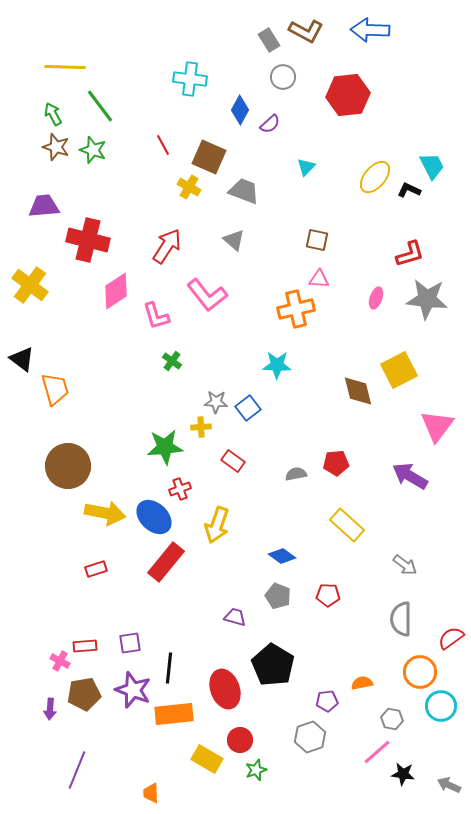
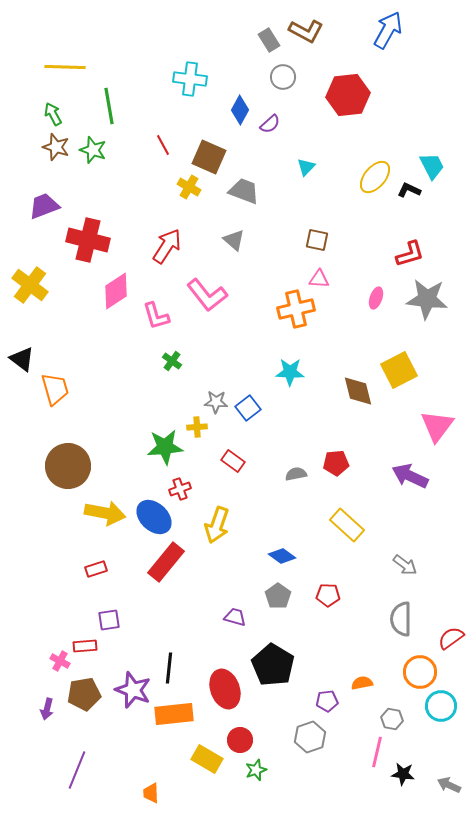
blue arrow at (370, 30): moved 18 px right; rotated 117 degrees clockwise
green line at (100, 106): moved 9 px right; rotated 27 degrees clockwise
purple trapezoid at (44, 206): rotated 16 degrees counterclockwise
cyan star at (277, 365): moved 13 px right, 7 px down
yellow cross at (201, 427): moved 4 px left
purple arrow at (410, 476): rotated 6 degrees counterclockwise
gray pentagon at (278, 596): rotated 15 degrees clockwise
purple square at (130, 643): moved 21 px left, 23 px up
purple arrow at (50, 709): moved 3 px left; rotated 10 degrees clockwise
pink line at (377, 752): rotated 36 degrees counterclockwise
